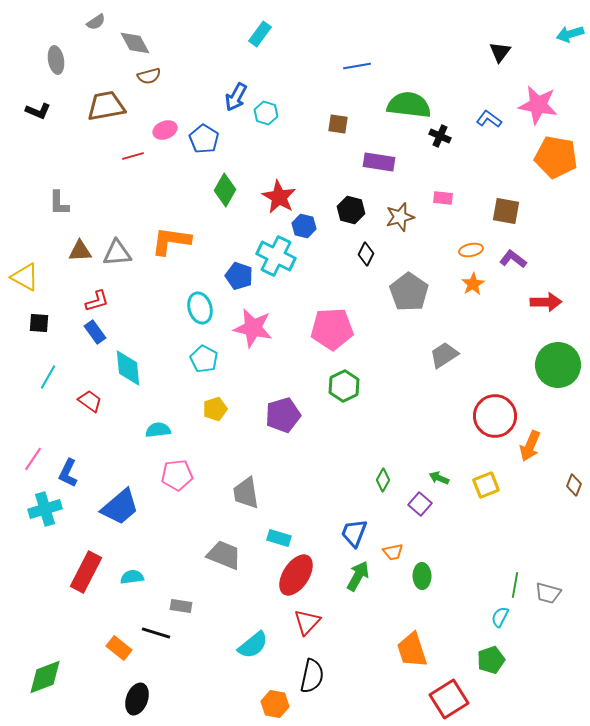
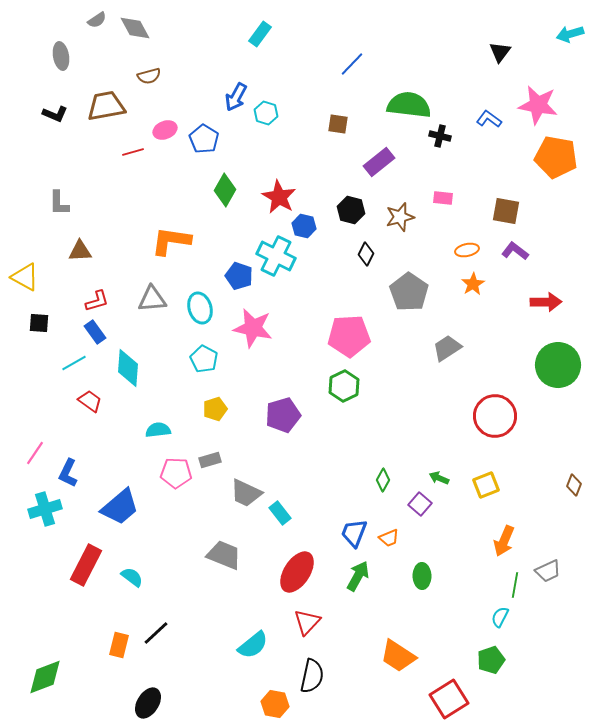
gray semicircle at (96, 22): moved 1 px right, 2 px up
gray diamond at (135, 43): moved 15 px up
gray ellipse at (56, 60): moved 5 px right, 4 px up
blue line at (357, 66): moved 5 px left, 2 px up; rotated 36 degrees counterclockwise
black L-shape at (38, 111): moved 17 px right, 3 px down
black cross at (440, 136): rotated 10 degrees counterclockwise
red line at (133, 156): moved 4 px up
purple rectangle at (379, 162): rotated 48 degrees counterclockwise
orange ellipse at (471, 250): moved 4 px left
gray triangle at (117, 253): moved 35 px right, 46 px down
purple L-shape at (513, 259): moved 2 px right, 8 px up
pink pentagon at (332, 329): moved 17 px right, 7 px down
gray trapezoid at (444, 355): moved 3 px right, 7 px up
cyan diamond at (128, 368): rotated 9 degrees clockwise
cyan line at (48, 377): moved 26 px right, 14 px up; rotated 30 degrees clockwise
orange arrow at (530, 446): moved 26 px left, 95 px down
pink line at (33, 459): moved 2 px right, 6 px up
pink pentagon at (177, 475): moved 1 px left, 2 px up; rotated 8 degrees clockwise
gray trapezoid at (246, 493): rotated 56 degrees counterclockwise
cyan rectangle at (279, 538): moved 1 px right, 25 px up; rotated 35 degrees clockwise
orange trapezoid at (393, 552): moved 4 px left, 14 px up; rotated 10 degrees counterclockwise
red rectangle at (86, 572): moved 7 px up
red ellipse at (296, 575): moved 1 px right, 3 px up
cyan semicircle at (132, 577): rotated 45 degrees clockwise
gray trapezoid at (548, 593): moved 22 px up; rotated 40 degrees counterclockwise
gray rectangle at (181, 606): moved 29 px right, 146 px up; rotated 25 degrees counterclockwise
black line at (156, 633): rotated 60 degrees counterclockwise
orange rectangle at (119, 648): moved 3 px up; rotated 65 degrees clockwise
orange trapezoid at (412, 650): moved 14 px left, 6 px down; rotated 39 degrees counterclockwise
black ellipse at (137, 699): moved 11 px right, 4 px down; rotated 12 degrees clockwise
